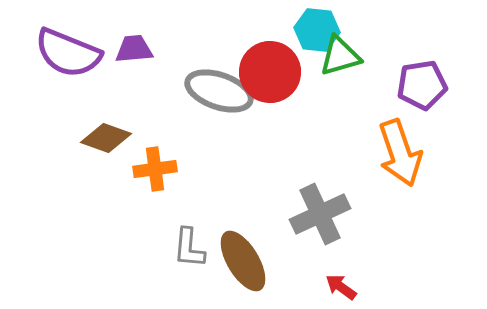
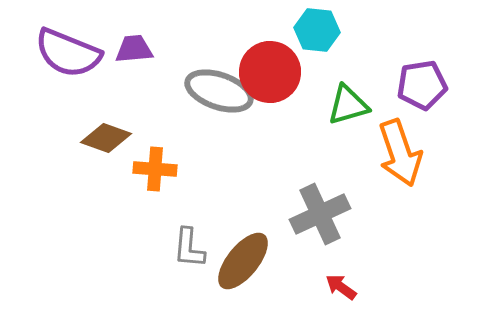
green triangle: moved 8 px right, 49 px down
orange cross: rotated 12 degrees clockwise
brown ellipse: rotated 70 degrees clockwise
